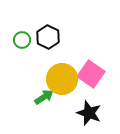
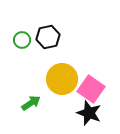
black hexagon: rotated 20 degrees clockwise
pink square: moved 15 px down
green arrow: moved 13 px left, 6 px down
